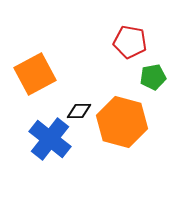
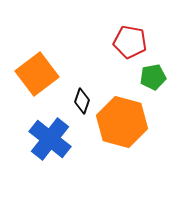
orange square: moved 2 px right; rotated 9 degrees counterclockwise
black diamond: moved 3 px right, 10 px up; rotated 70 degrees counterclockwise
